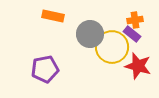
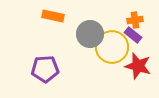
purple rectangle: moved 1 px right, 1 px down
purple pentagon: rotated 8 degrees clockwise
